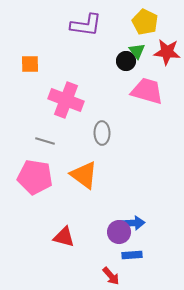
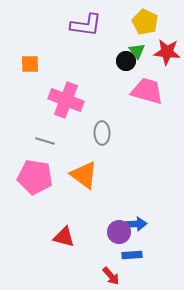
blue arrow: moved 2 px right, 1 px down
